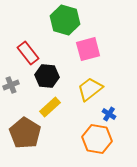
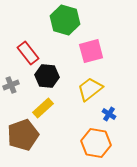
pink square: moved 3 px right, 2 px down
yellow rectangle: moved 7 px left, 1 px down
brown pentagon: moved 2 px left, 2 px down; rotated 20 degrees clockwise
orange hexagon: moved 1 px left, 4 px down
